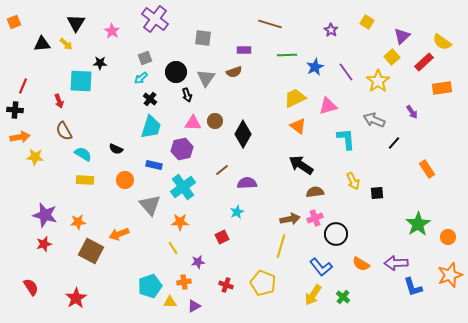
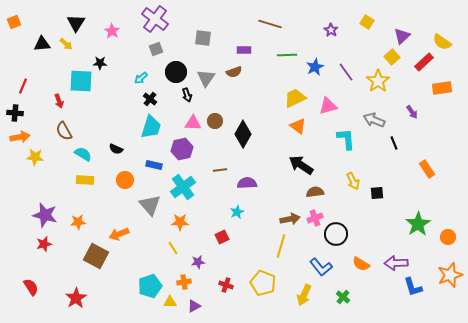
gray square at (145, 58): moved 11 px right, 9 px up
black cross at (15, 110): moved 3 px down
black line at (394, 143): rotated 64 degrees counterclockwise
brown line at (222, 170): moved 2 px left; rotated 32 degrees clockwise
brown square at (91, 251): moved 5 px right, 5 px down
yellow arrow at (313, 295): moved 9 px left; rotated 10 degrees counterclockwise
